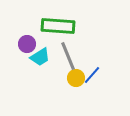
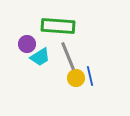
blue line: moved 2 px left, 1 px down; rotated 54 degrees counterclockwise
